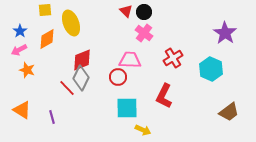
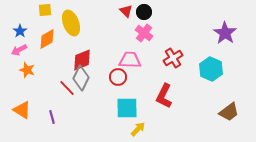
yellow arrow: moved 5 px left, 1 px up; rotated 70 degrees counterclockwise
